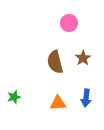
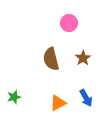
brown semicircle: moved 4 px left, 3 px up
blue arrow: rotated 36 degrees counterclockwise
orange triangle: rotated 24 degrees counterclockwise
